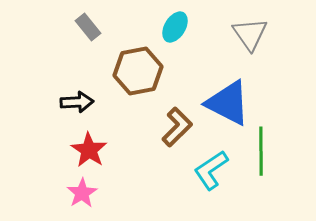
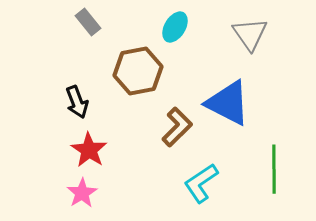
gray rectangle: moved 5 px up
black arrow: rotated 72 degrees clockwise
green line: moved 13 px right, 18 px down
cyan L-shape: moved 10 px left, 13 px down
